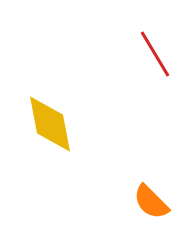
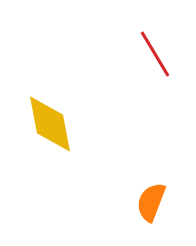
orange semicircle: rotated 66 degrees clockwise
